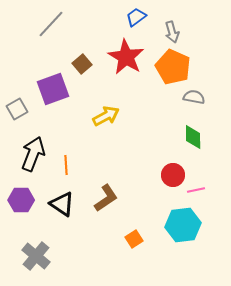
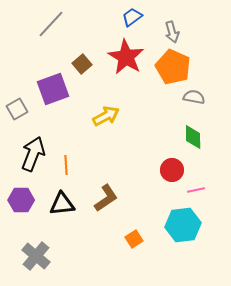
blue trapezoid: moved 4 px left
red circle: moved 1 px left, 5 px up
black triangle: rotated 40 degrees counterclockwise
